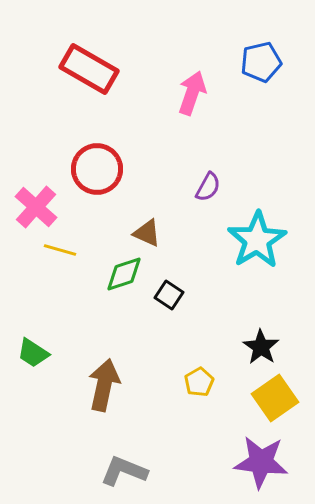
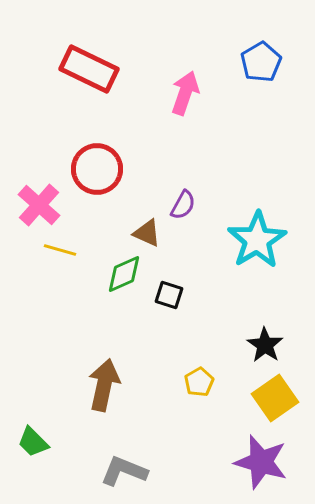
blue pentagon: rotated 18 degrees counterclockwise
red rectangle: rotated 4 degrees counterclockwise
pink arrow: moved 7 px left
purple semicircle: moved 25 px left, 18 px down
pink cross: moved 3 px right, 2 px up
green diamond: rotated 6 degrees counterclockwise
black square: rotated 16 degrees counterclockwise
black star: moved 4 px right, 2 px up
green trapezoid: moved 89 px down; rotated 12 degrees clockwise
purple star: rotated 10 degrees clockwise
